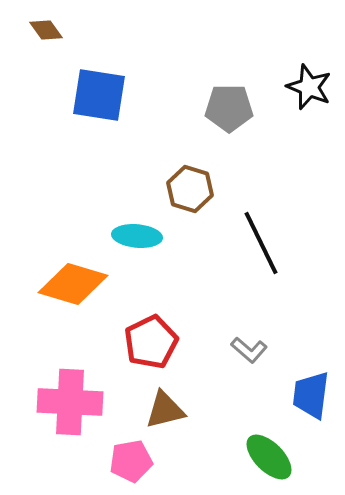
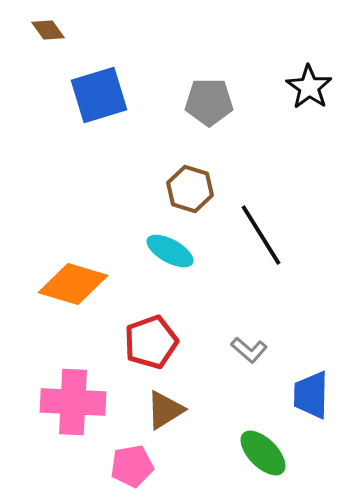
brown diamond: moved 2 px right
black star: rotated 12 degrees clockwise
blue square: rotated 26 degrees counterclockwise
gray pentagon: moved 20 px left, 6 px up
cyan ellipse: moved 33 px right, 15 px down; rotated 24 degrees clockwise
black line: moved 8 px up; rotated 6 degrees counterclockwise
red pentagon: rotated 6 degrees clockwise
blue trapezoid: rotated 6 degrees counterclockwise
pink cross: moved 3 px right
brown triangle: rotated 18 degrees counterclockwise
green ellipse: moved 6 px left, 4 px up
pink pentagon: moved 1 px right, 5 px down
